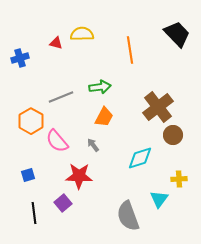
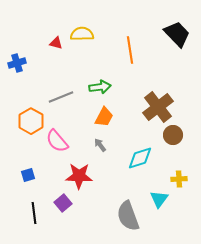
blue cross: moved 3 px left, 5 px down
gray arrow: moved 7 px right
